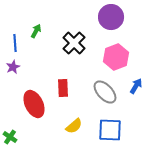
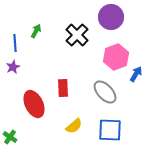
black cross: moved 3 px right, 8 px up
blue arrow: moved 12 px up
